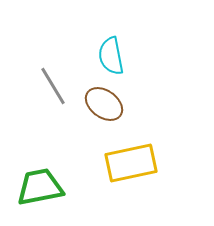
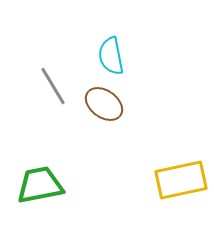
yellow rectangle: moved 50 px right, 17 px down
green trapezoid: moved 2 px up
